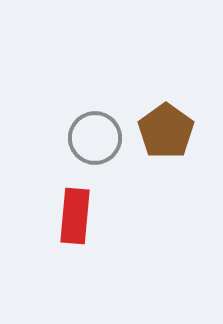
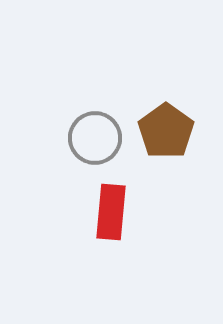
red rectangle: moved 36 px right, 4 px up
